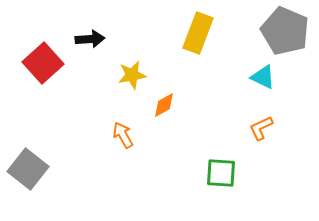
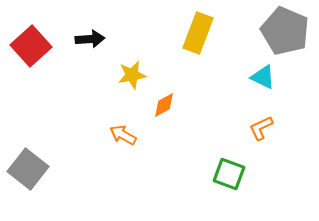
red square: moved 12 px left, 17 px up
orange arrow: rotated 32 degrees counterclockwise
green square: moved 8 px right, 1 px down; rotated 16 degrees clockwise
